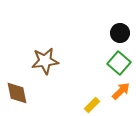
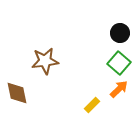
orange arrow: moved 2 px left, 2 px up
